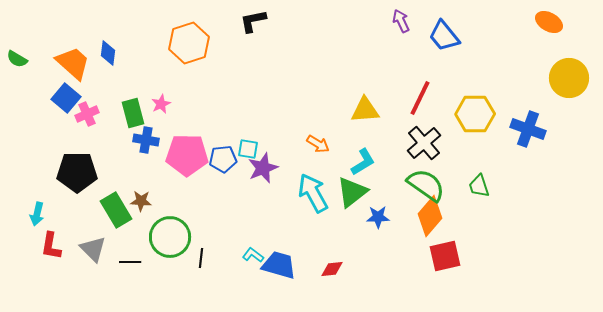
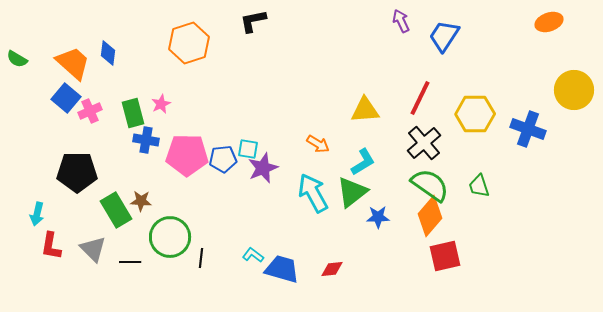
orange ellipse at (549, 22): rotated 48 degrees counterclockwise
blue trapezoid at (444, 36): rotated 72 degrees clockwise
yellow circle at (569, 78): moved 5 px right, 12 px down
pink cross at (87, 114): moved 3 px right, 3 px up
green semicircle at (426, 185): moved 4 px right
blue trapezoid at (279, 265): moved 3 px right, 4 px down
